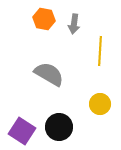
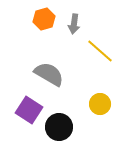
orange hexagon: rotated 25 degrees counterclockwise
yellow line: rotated 52 degrees counterclockwise
purple square: moved 7 px right, 21 px up
